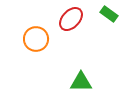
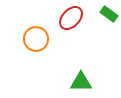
red ellipse: moved 1 px up
